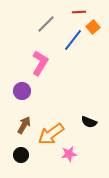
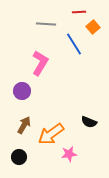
gray line: rotated 48 degrees clockwise
blue line: moved 1 px right, 4 px down; rotated 70 degrees counterclockwise
black circle: moved 2 px left, 2 px down
